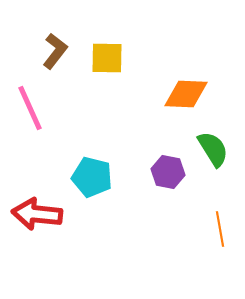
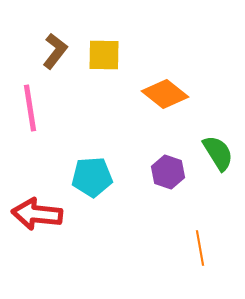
yellow square: moved 3 px left, 3 px up
orange diamond: moved 21 px left; rotated 36 degrees clockwise
pink line: rotated 15 degrees clockwise
green semicircle: moved 5 px right, 4 px down
purple hexagon: rotated 8 degrees clockwise
cyan pentagon: rotated 18 degrees counterclockwise
orange line: moved 20 px left, 19 px down
